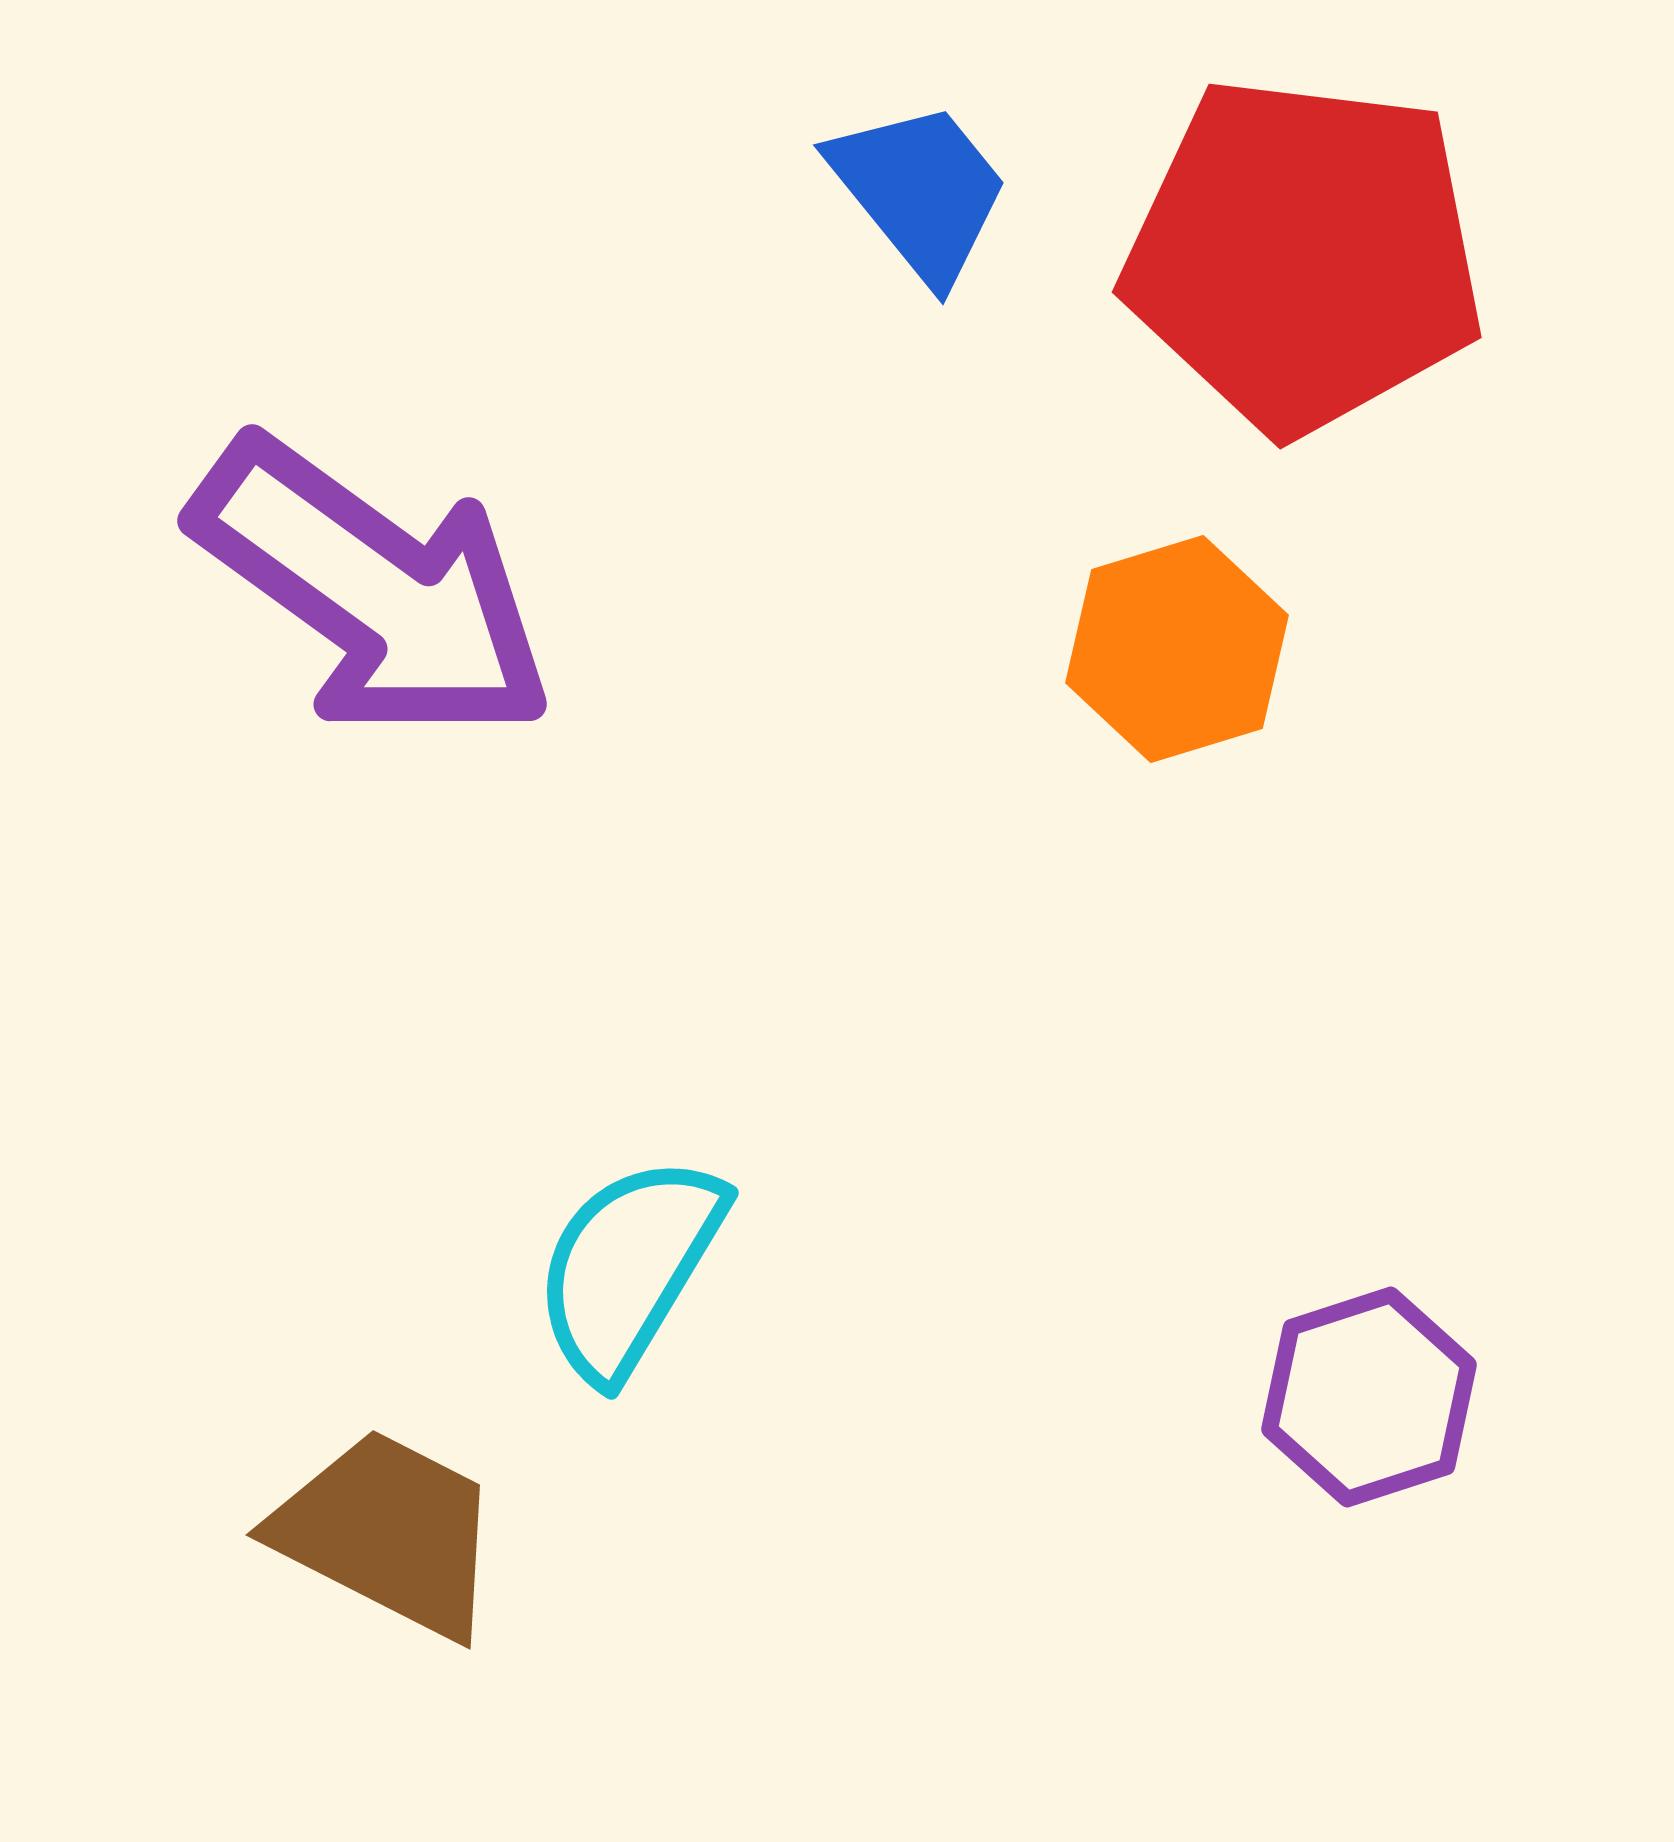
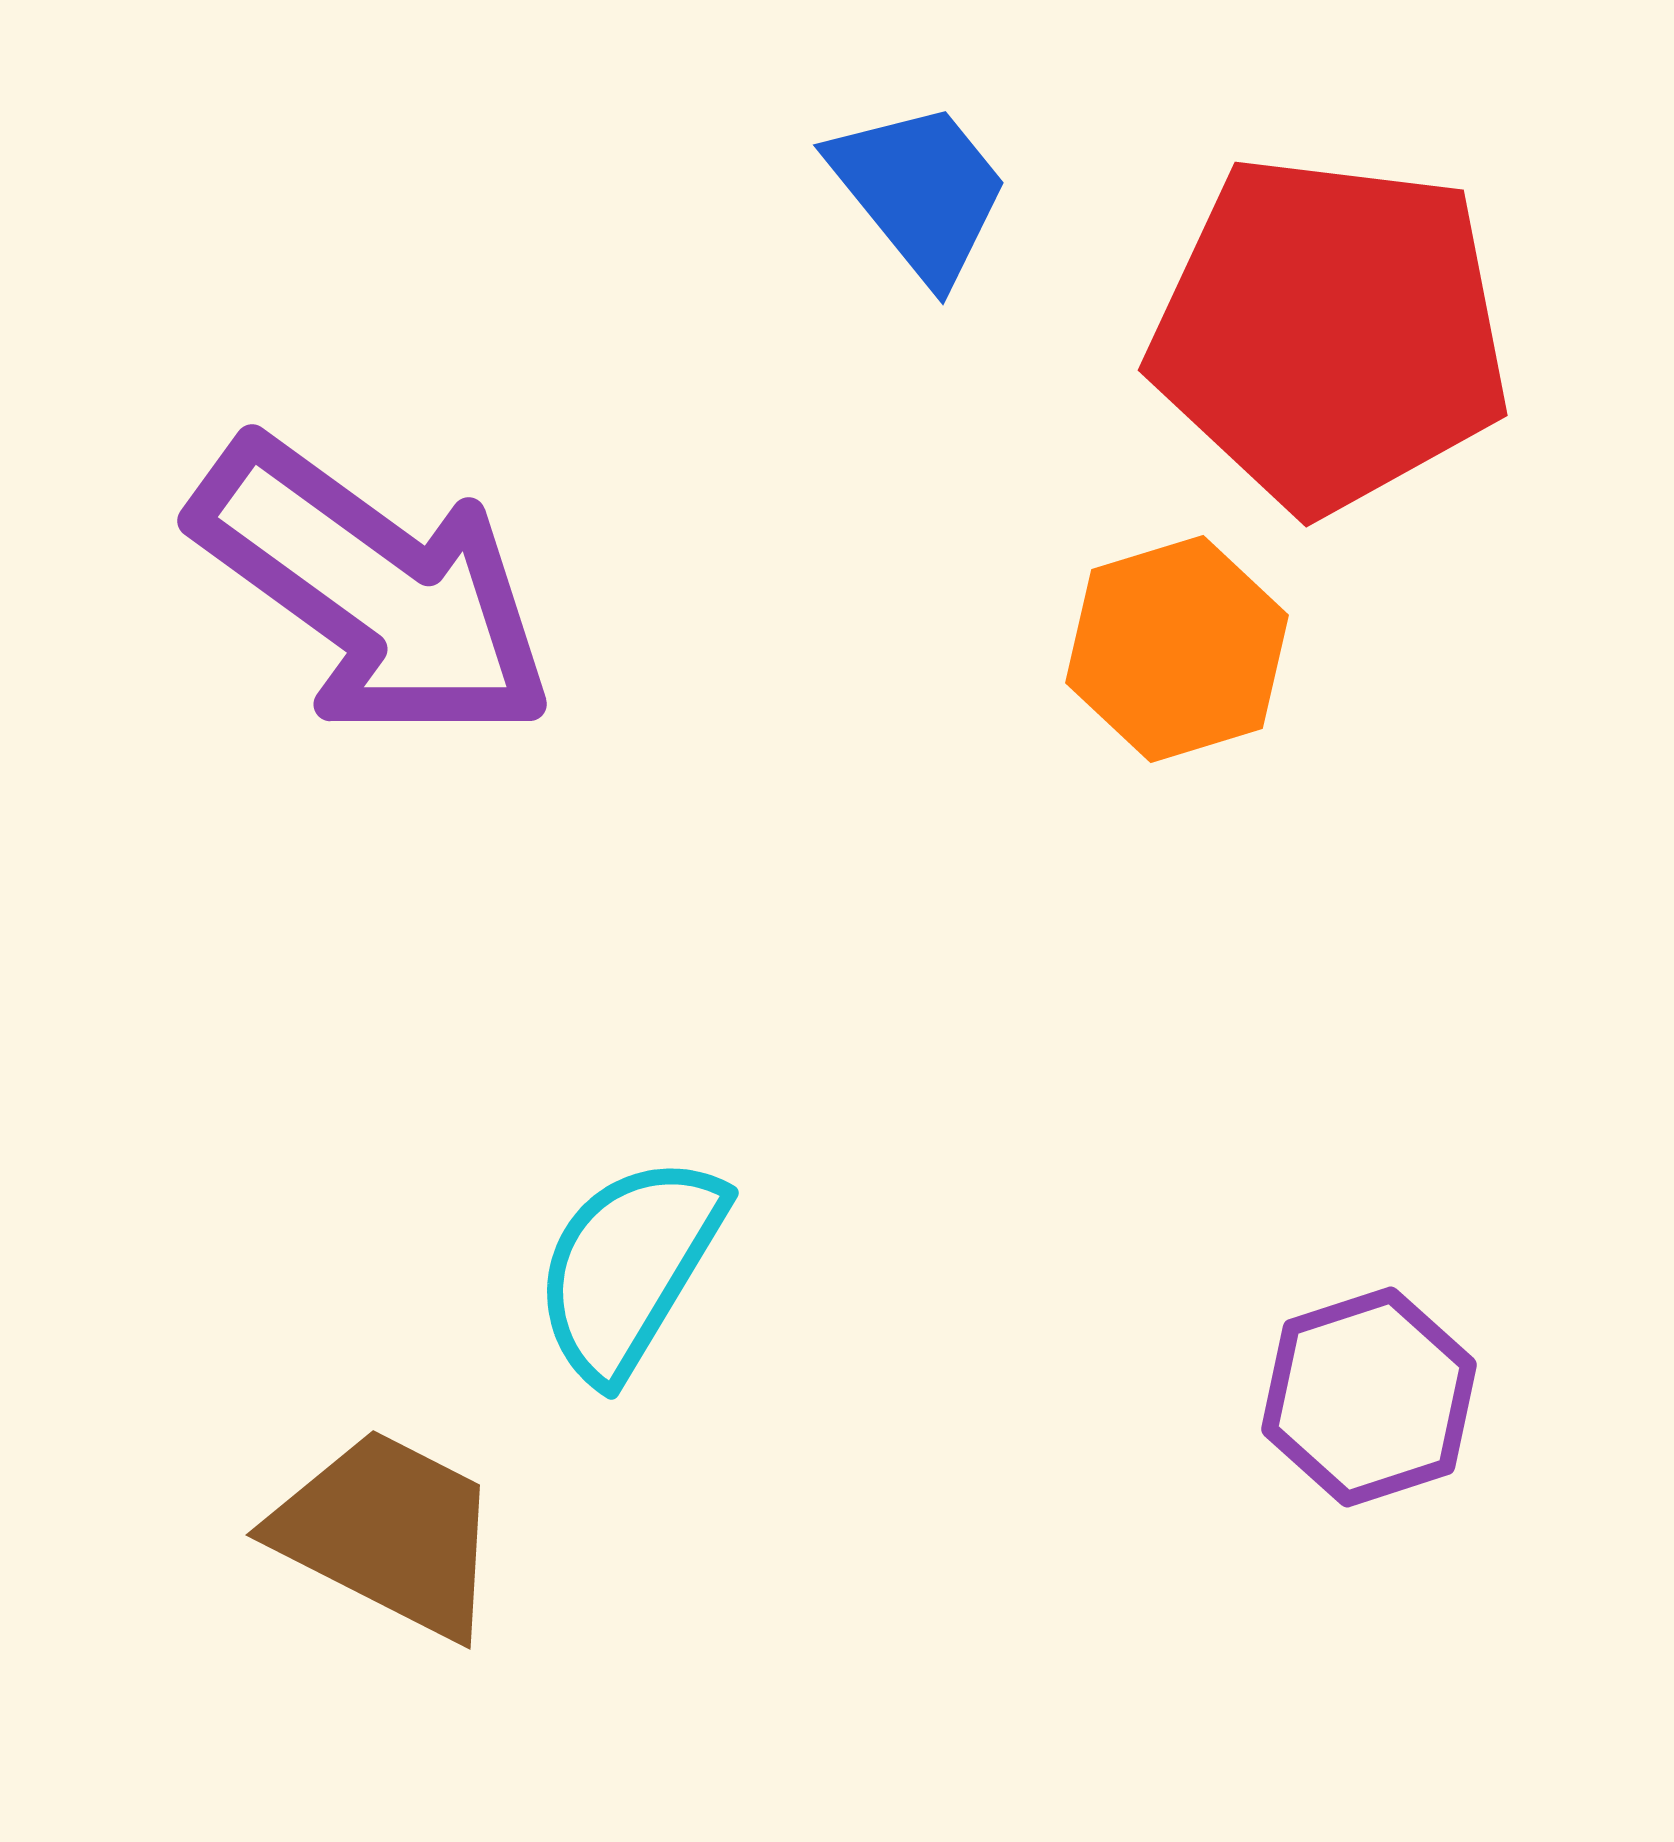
red pentagon: moved 26 px right, 78 px down
